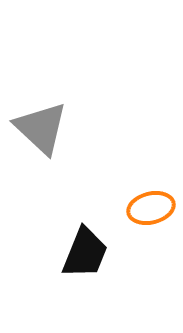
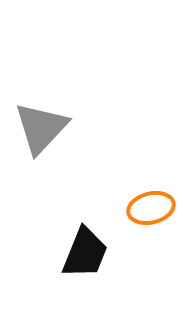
gray triangle: rotated 30 degrees clockwise
